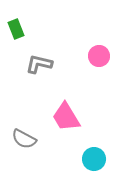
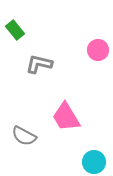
green rectangle: moved 1 px left, 1 px down; rotated 18 degrees counterclockwise
pink circle: moved 1 px left, 6 px up
gray semicircle: moved 3 px up
cyan circle: moved 3 px down
